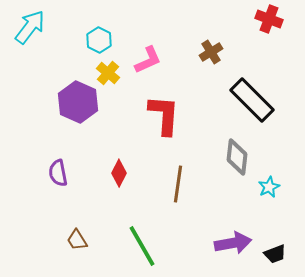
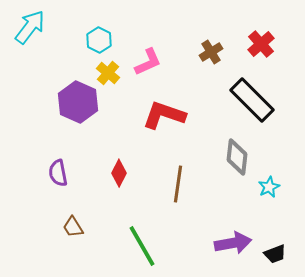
red cross: moved 8 px left, 25 px down; rotated 28 degrees clockwise
pink L-shape: moved 2 px down
red L-shape: rotated 75 degrees counterclockwise
brown trapezoid: moved 4 px left, 13 px up
